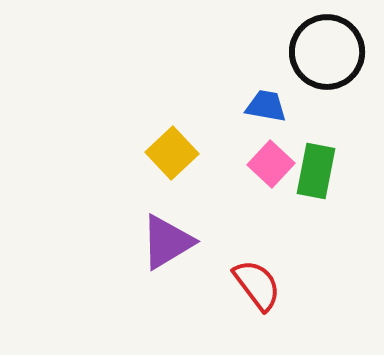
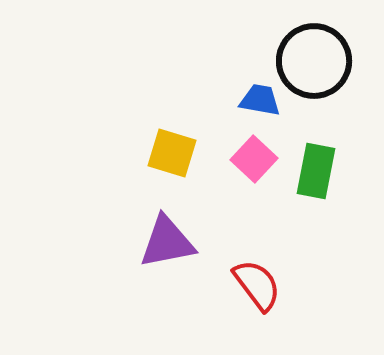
black circle: moved 13 px left, 9 px down
blue trapezoid: moved 6 px left, 6 px up
yellow square: rotated 30 degrees counterclockwise
pink square: moved 17 px left, 5 px up
purple triangle: rotated 20 degrees clockwise
